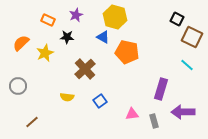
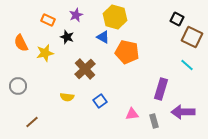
black star: rotated 16 degrees clockwise
orange semicircle: rotated 72 degrees counterclockwise
yellow star: rotated 12 degrees clockwise
